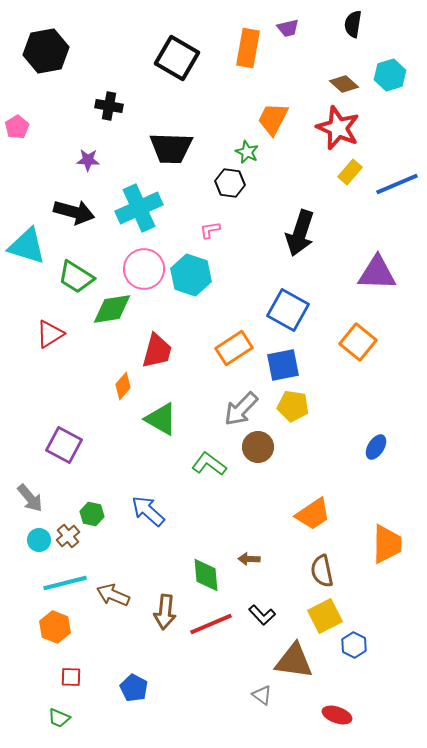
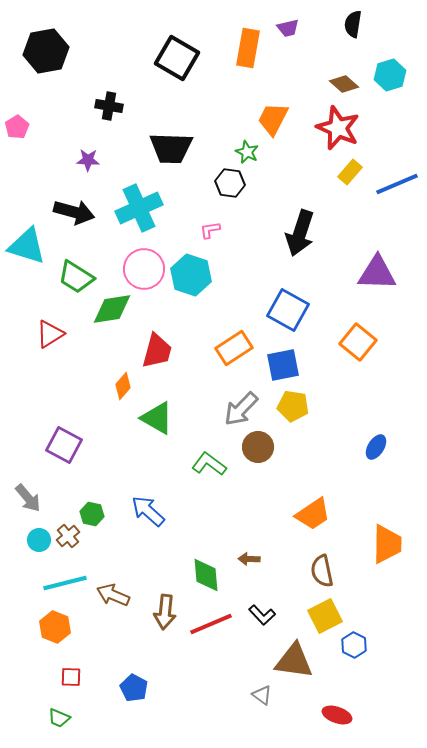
green triangle at (161, 419): moved 4 px left, 1 px up
gray arrow at (30, 498): moved 2 px left
